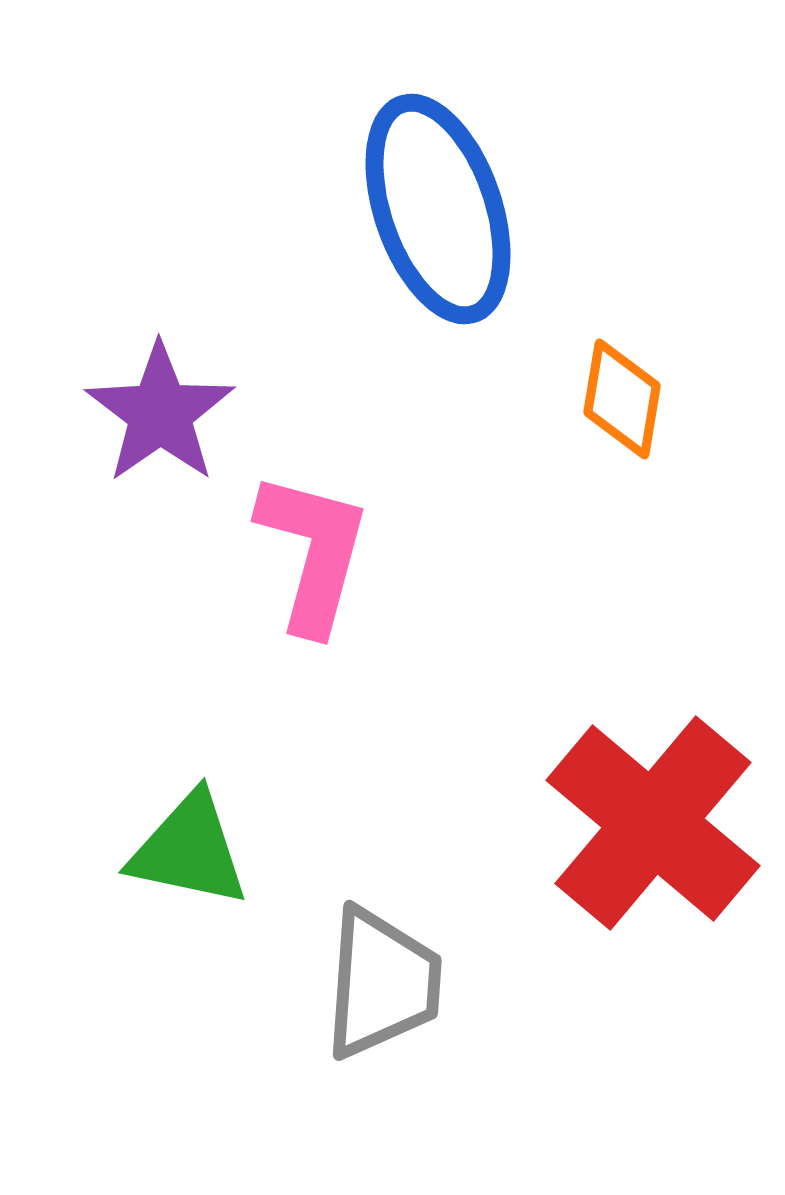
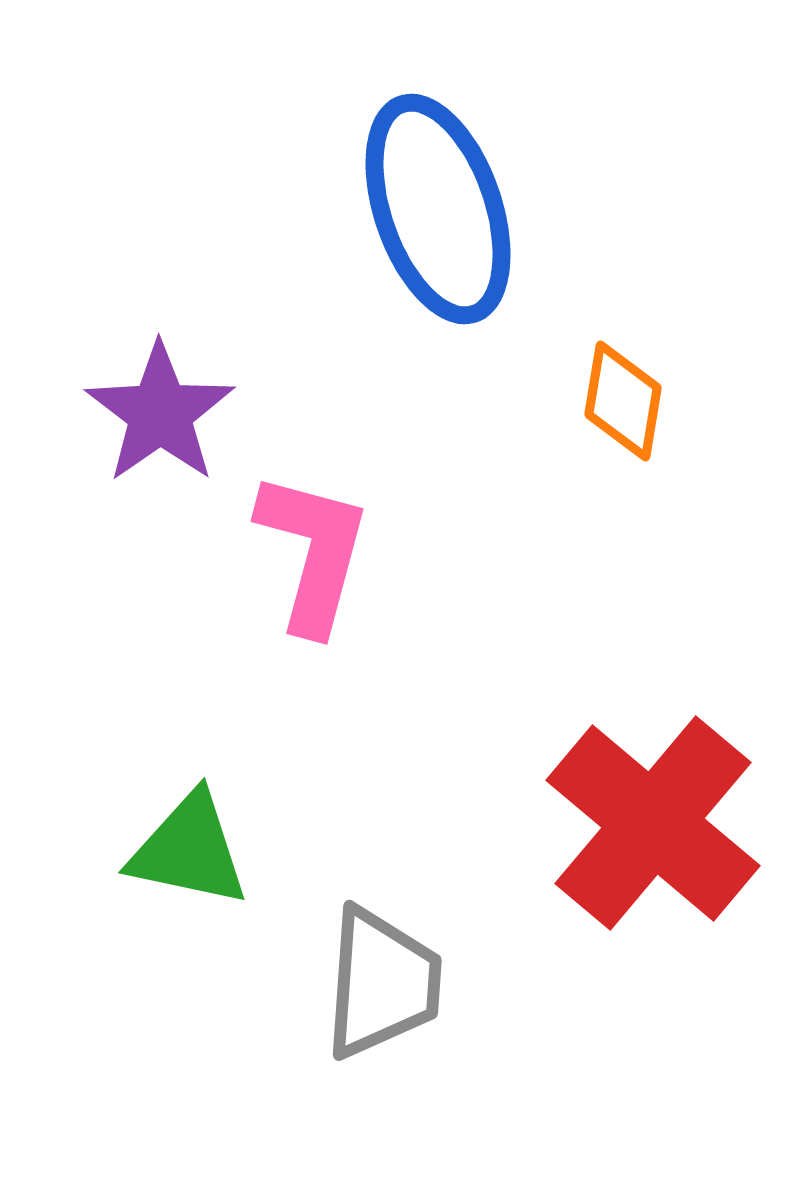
orange diamond: moved 1 px right, 2 px down
